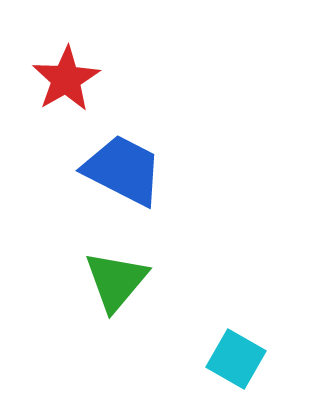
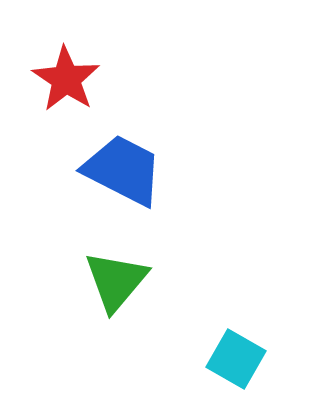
red star: rotated 8 degrees counterclockwise
